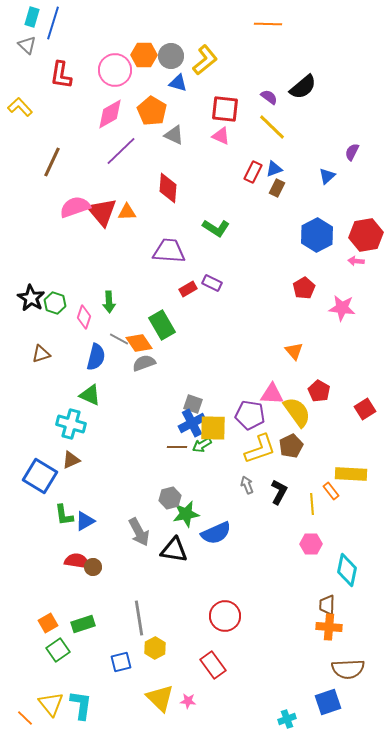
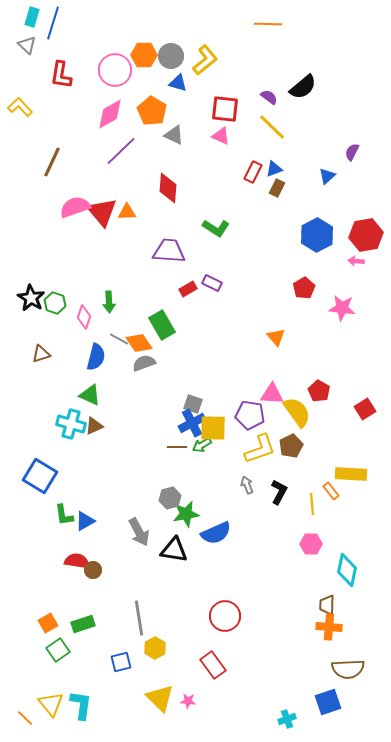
orange triangle at (294, 351): moved 18 px left, 14 px up
brown triangle at (71, 460): moved 23 px right, 34 px up
brown circle at (93, 567): moved 3 px down
